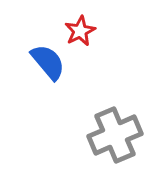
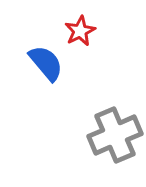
blue semicircle: moved 2 px left, 1 px down
